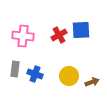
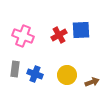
pink cross: rotated 15 degrees clockwise
yellow circle: moved 2 px left, 1 px up
